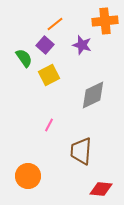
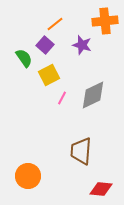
pink line: moved 13 px right, 27 px up
